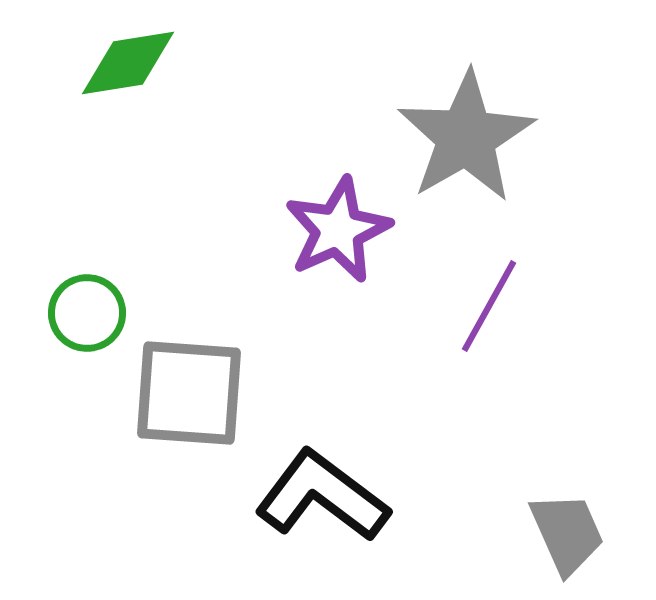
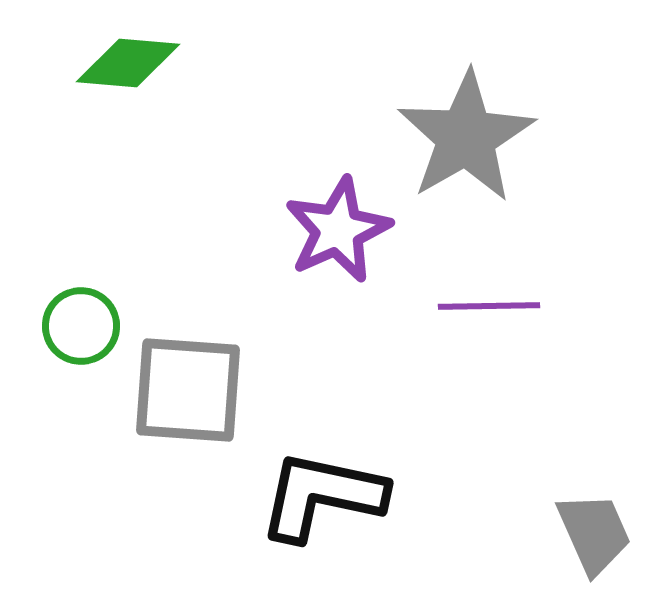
green diamond: rotated 14 degrees clockwise
purple line: rotated 60 degrees clockwise
green circle: moved 6 px left, 13 px down
gray square: moved 1 px left, 3 px up
black L-shape: rotated 25 degrees counterclockwise
gray trapezoid: moved 27 px right
